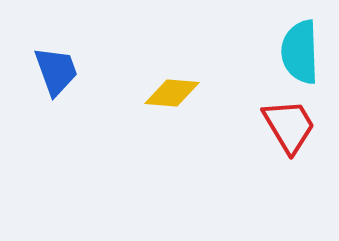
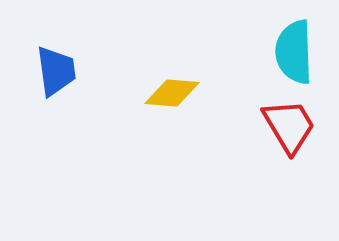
cyan semicircle: moved 6 px left
blue trapezoid: rotated 12 degrees clockwise
